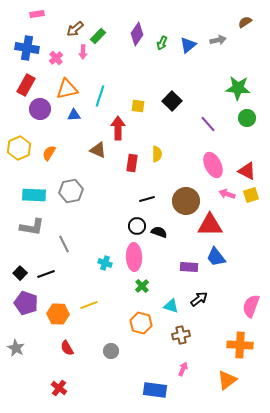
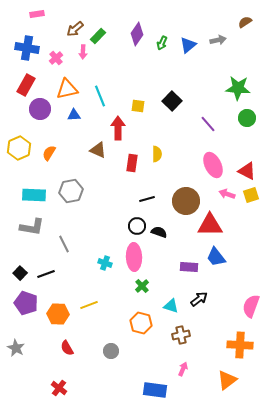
cyan line at (100, 96): rotated 40 degrees counterclockwise
